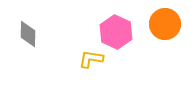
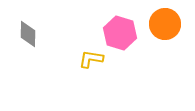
pink hexagon: moved 4 px right, 1 px down; rotated 8 degrees counterclockwise
